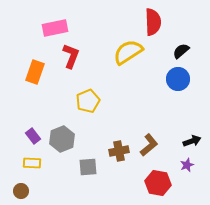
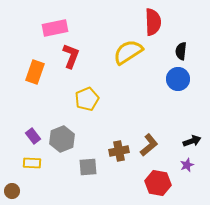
black semicircle: rotated 42 degrees counterclockwise
yellow pentagon: moved 1 px left, 2 px up
brown circle: moved 9 px left
